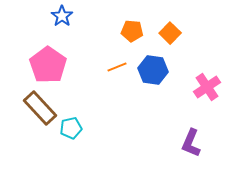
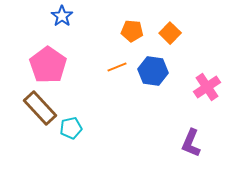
blue hexagon: moved 1 px down
